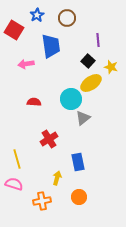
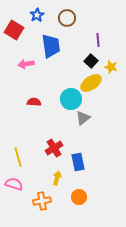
black square: moved 3 px right
red cross: moved 5 px right, 9 px down
yellow line: moved 1 px right, 2 px up
